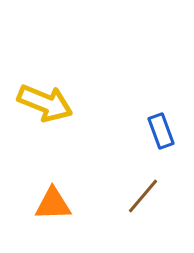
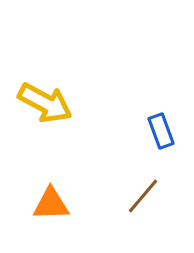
yellow arrow: rotated 6 degrees clockwise
orange triangle: moved 2 px left
